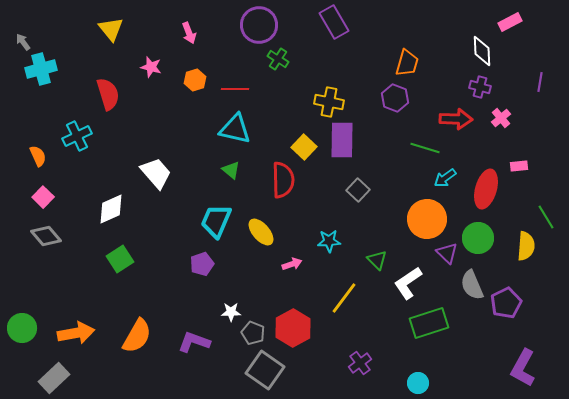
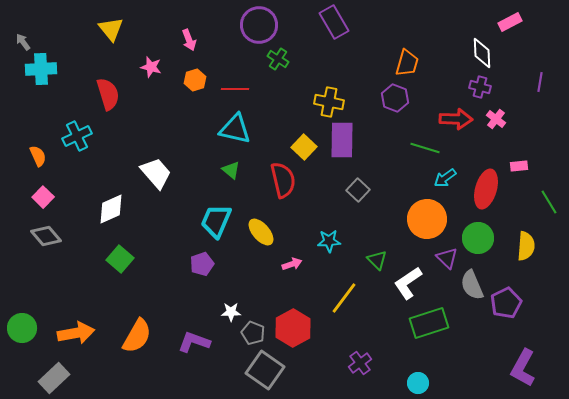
pink arrow at (189, 33): moved 7 px down
white diamond at (482, 51): moved 2 px down
cyan cross at (41, 69): rotated 12 degrees clockwise
pink cross at (501, 118): moved 5 px left, 1 px down; rotated 12 degrees counterclockwise
red semicircle at (283, 180): rotated 12 degrees counterclockwise
green line at (546, 217): moved 3 px right, 15 px up
purple triangle at (447, 253): moved 5 px down
green square at (120, 259): rotated 16 degrees counterclockwise
